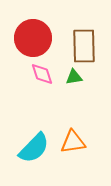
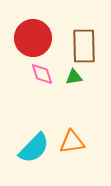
orange triangle: moved 1 px left
